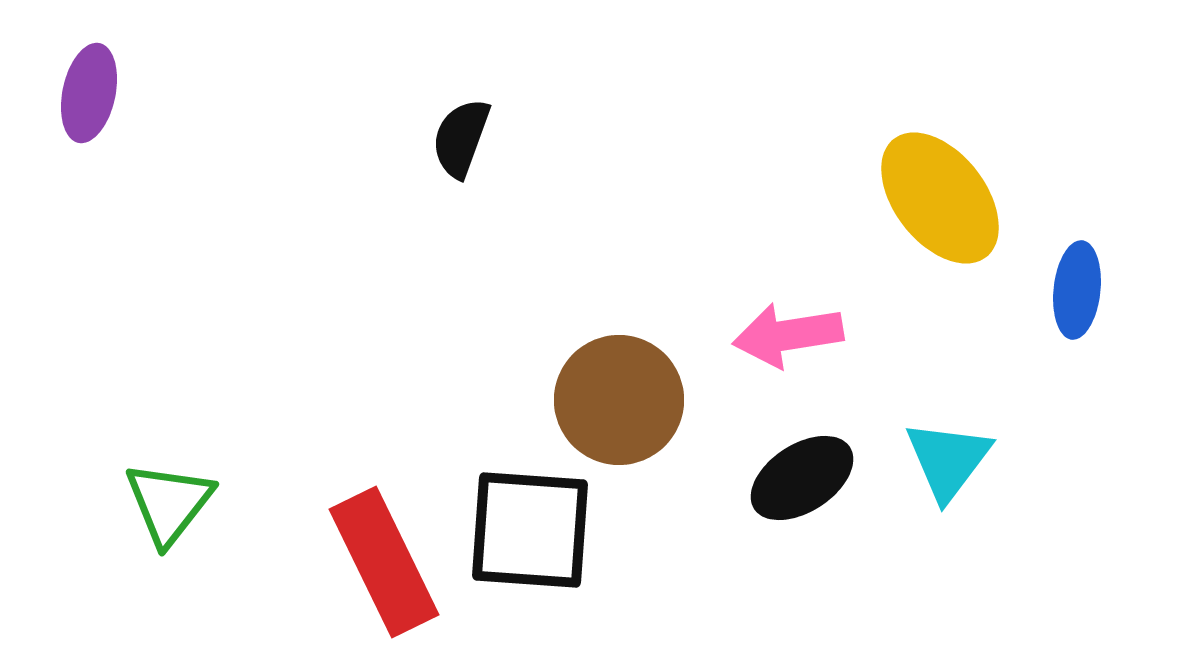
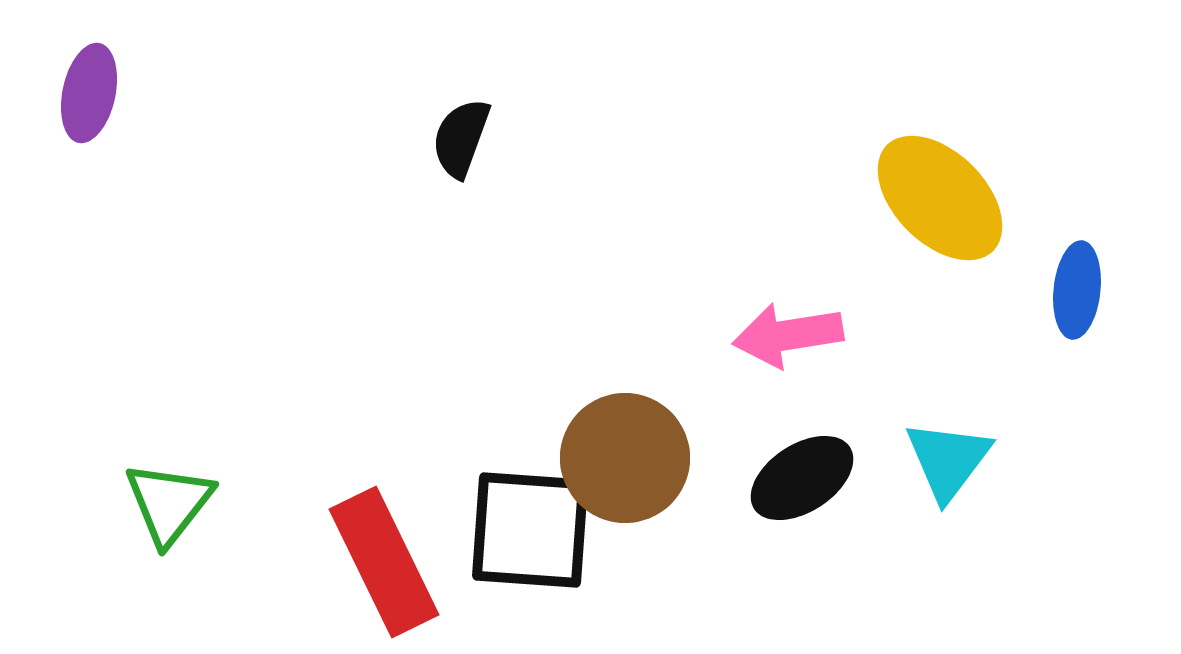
yellow ellipse: rotated 7 degrees counterclockwise
brown circle: moved 6 px right, 58 px down
